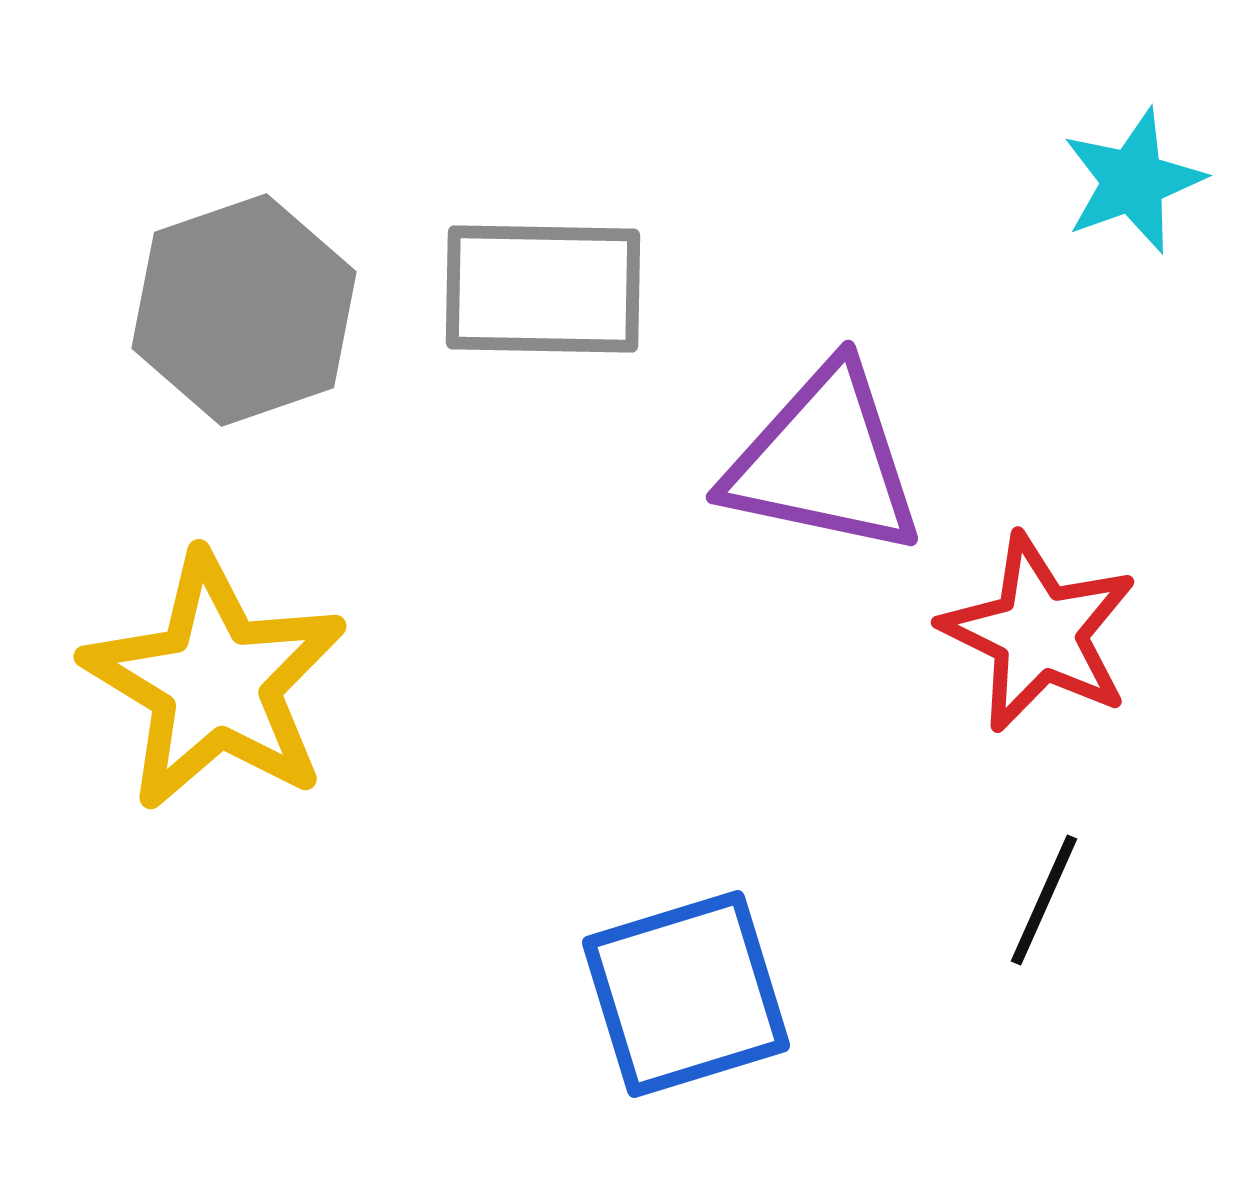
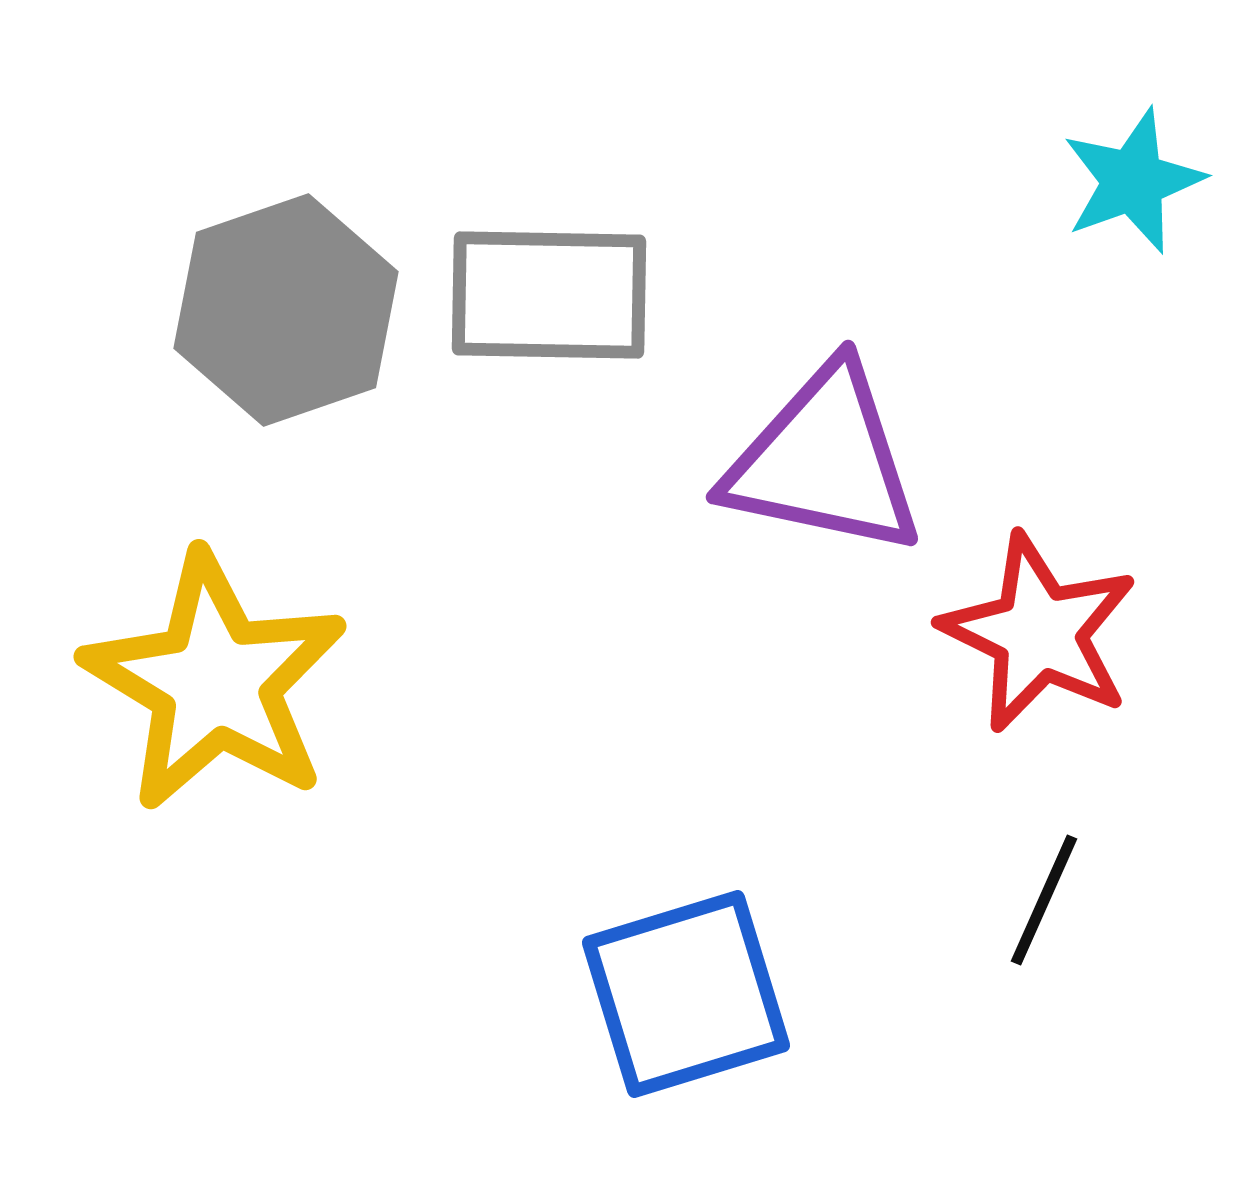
gray rectangle: moved 6 px right, 6 px down
gray hexagon: moved 42 px right
